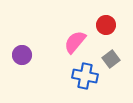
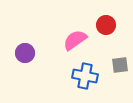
pink semicircle: moved 2 px up; rotated 15 degrees clockwise
purple circle: moved 3 px right, 2 px up
gray square: moved 9 px right, 6 px down; rotated 30 degrees clockwise
